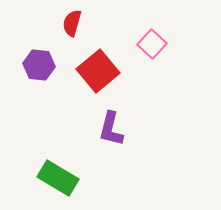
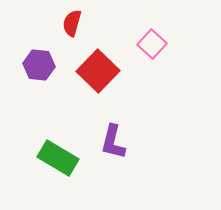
red square: rotated 6 degrees counterclockwise
purple L-shape: moved 2 px right, 13 px down
green rectangle: moved 20 px up
